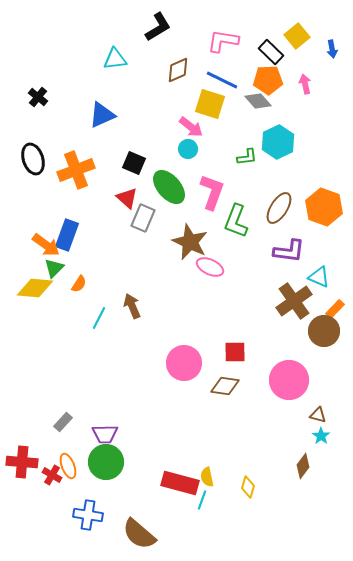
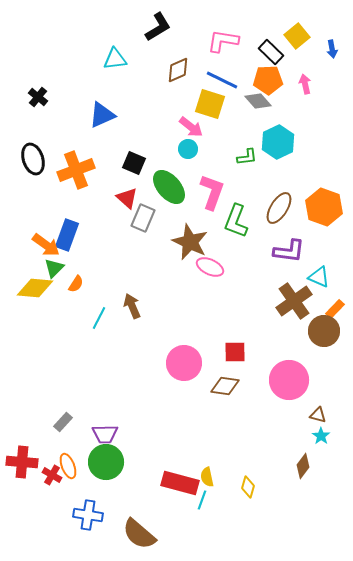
orange semicircle at (79, 284): moved 3 px left
